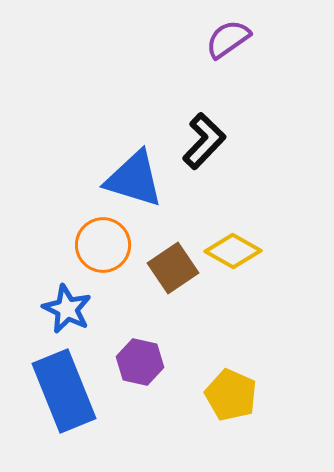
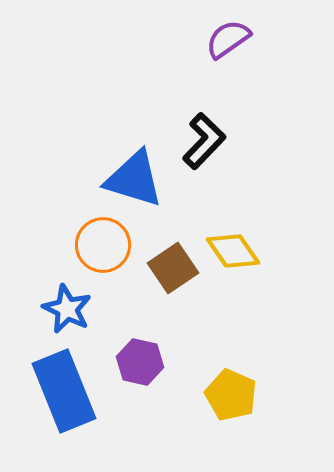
yellow diamond: rotated 26 degrees clockwise
